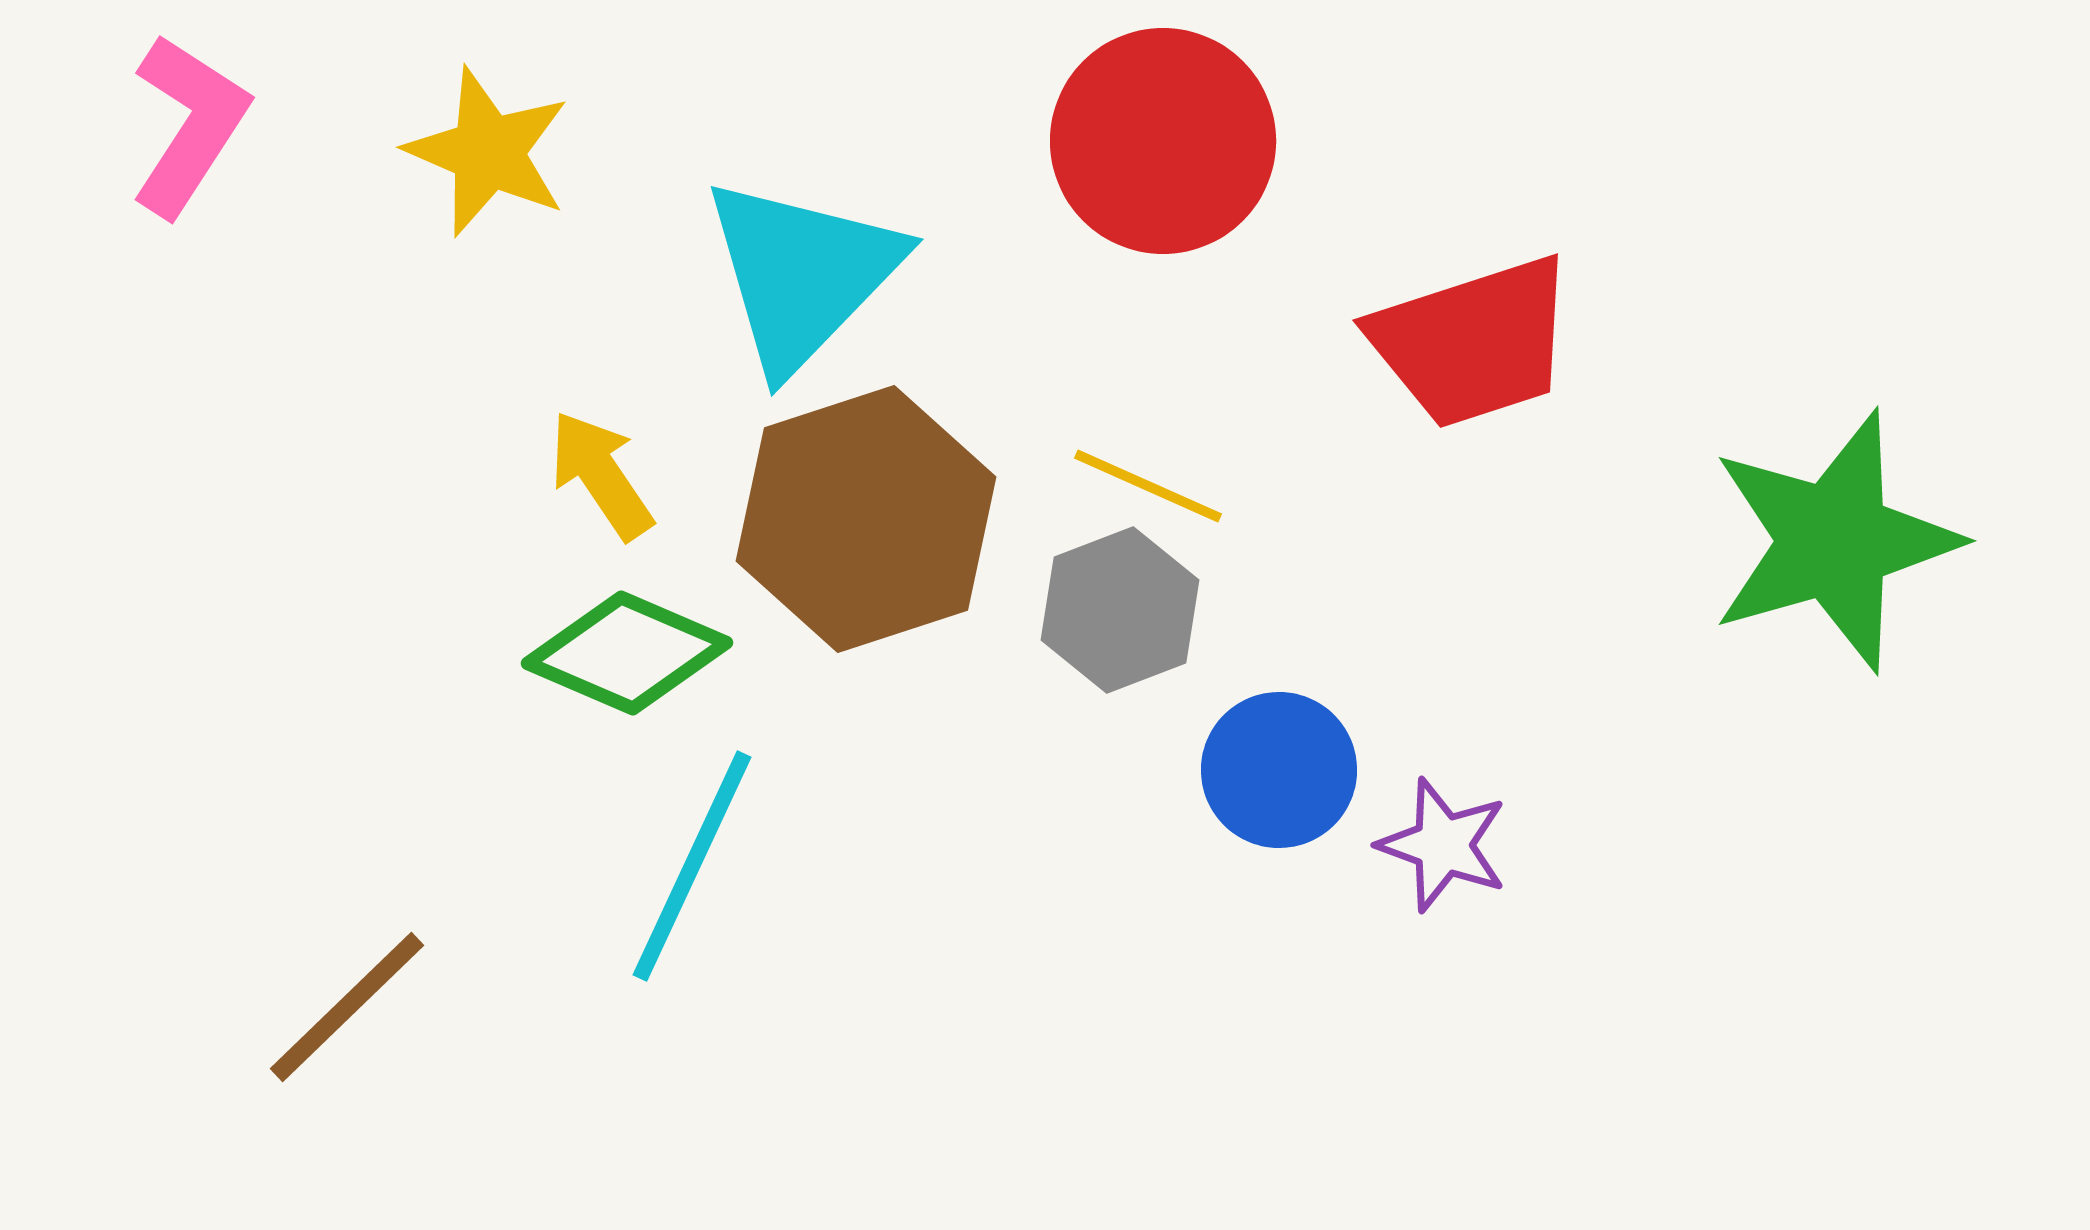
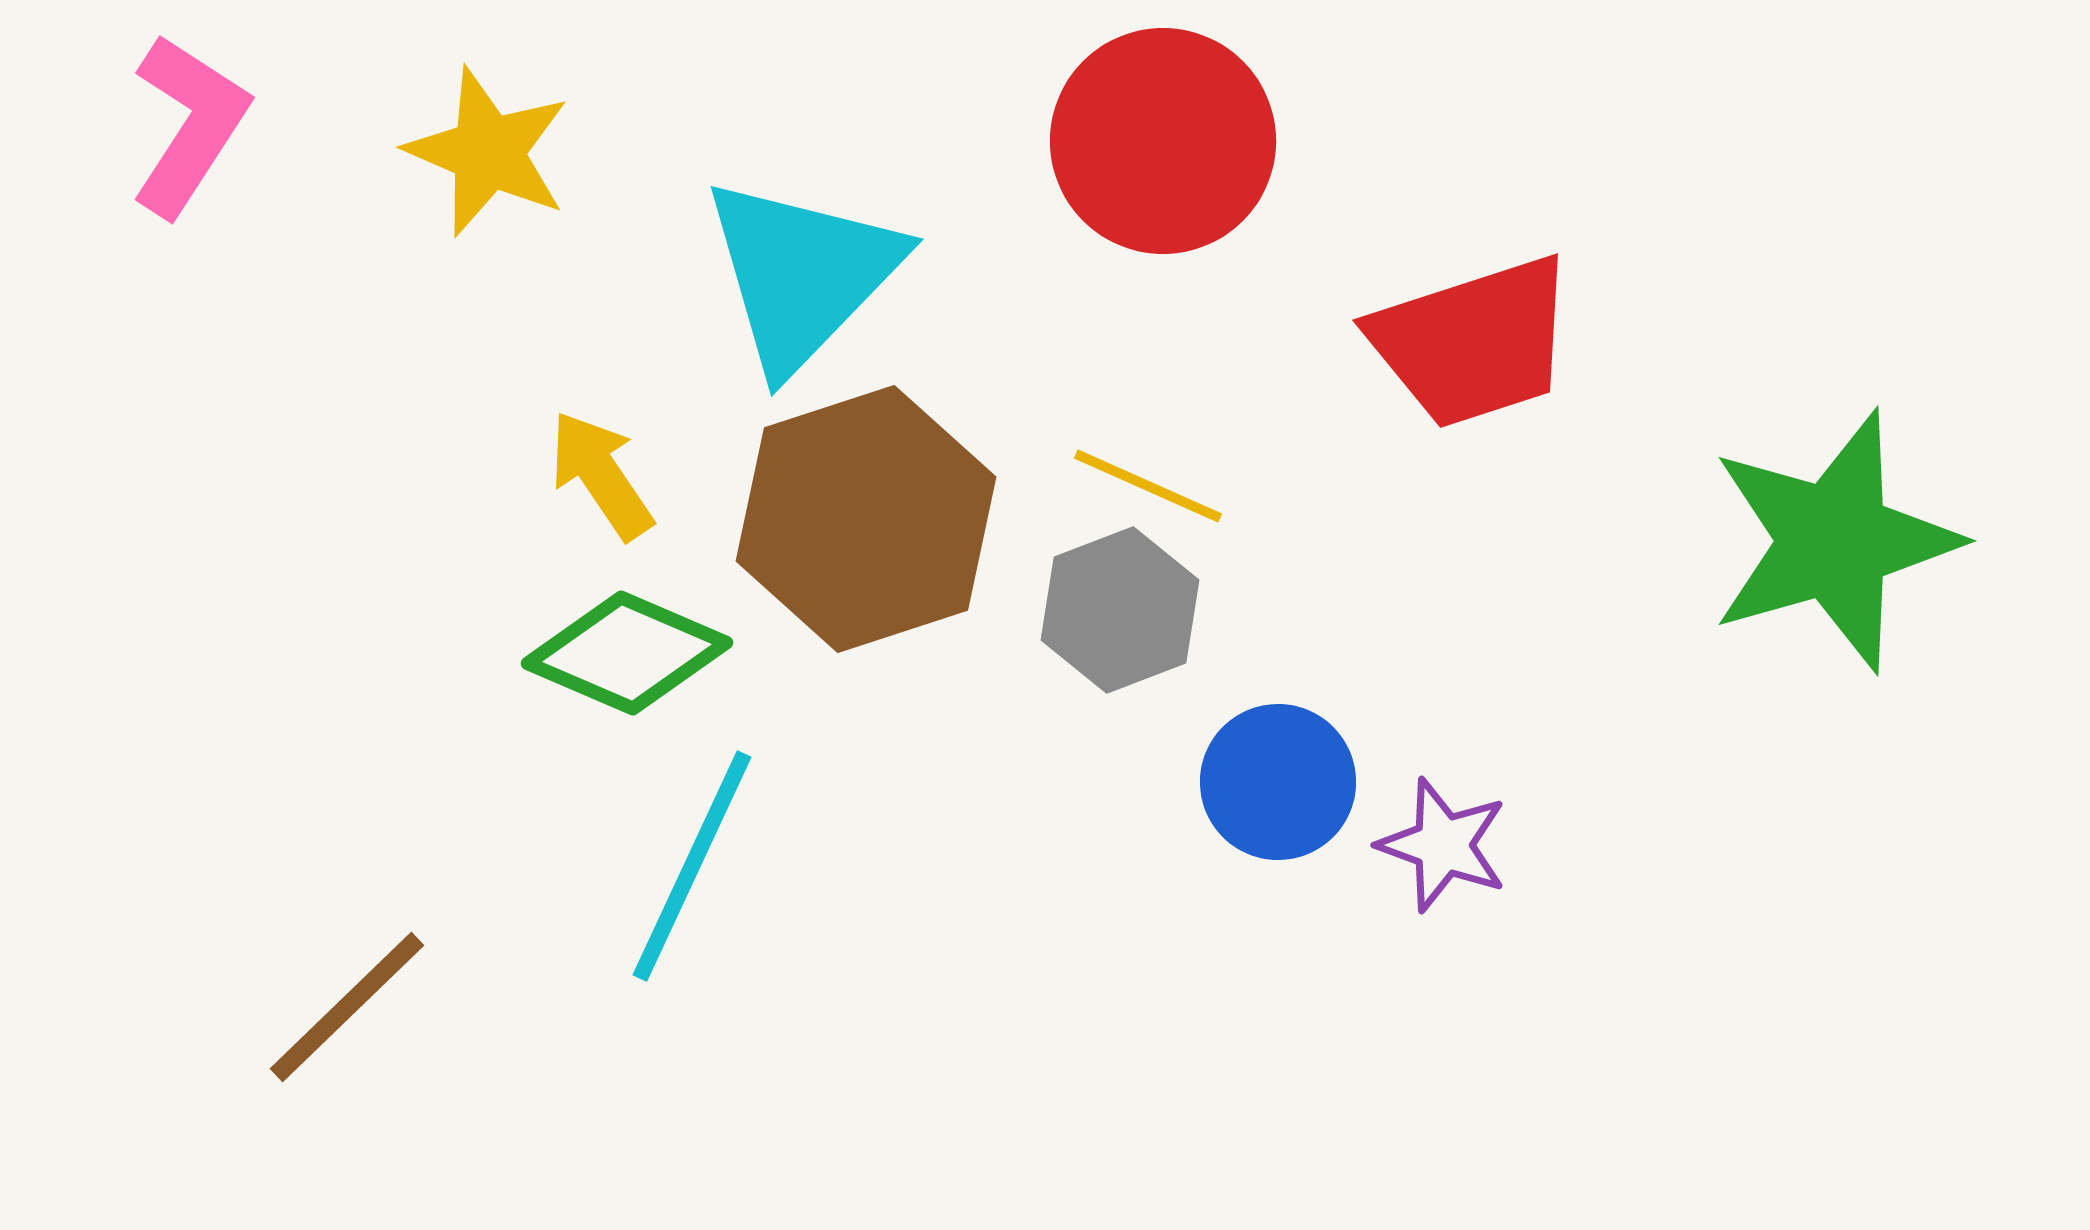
blue circle: moved 1 px left, 12 px down
